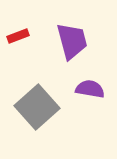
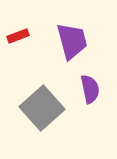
purple semicircle: rotated 68 degrees clockwise
gray square: moved 5 px right, 1 px down
